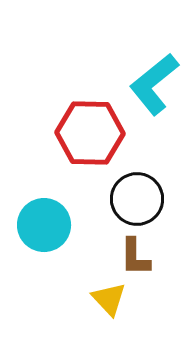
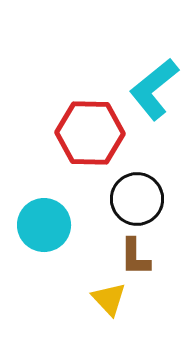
cyan L-shape: moved 5 px down
